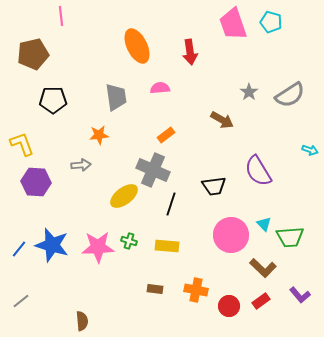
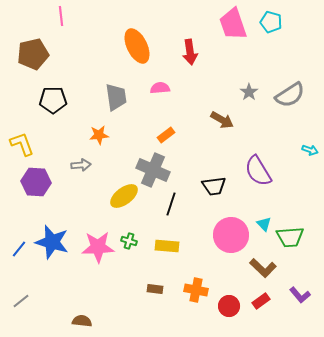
blue star: moved 3 px up
brown semicircle: rotated 78 degrees counterclockwise
